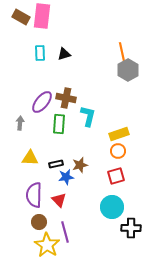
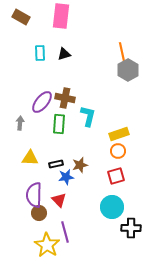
pink rectangle: moved 19 px right
brown cross: moved 1 px left
brown circle: moved 9 px up
